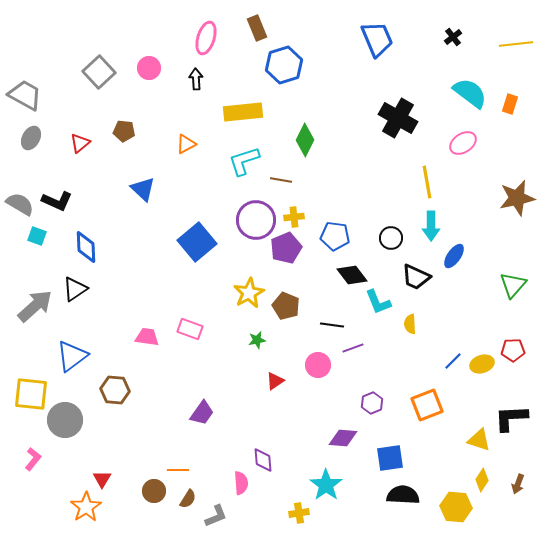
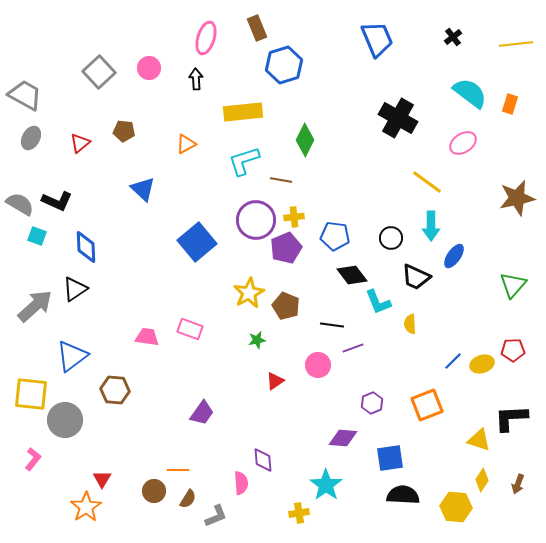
yellow line at (427, 182): rotated 44 degrees counterclockwise
